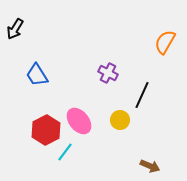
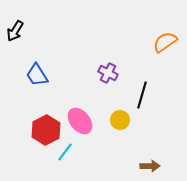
black arrow: moved 2 px down
orange semicircle: rotated 25 degrees clockwise
black line: rotated 8 degrees counterclockwise
pink ellipse: moved 1 px right
brown arrow: rotated 24 degrees counterclockwise
